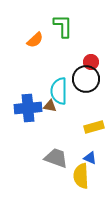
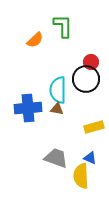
cyan semicircle: moved 1 px left, 1 px up
brown triangle: moved 7 px right, 3 px down
